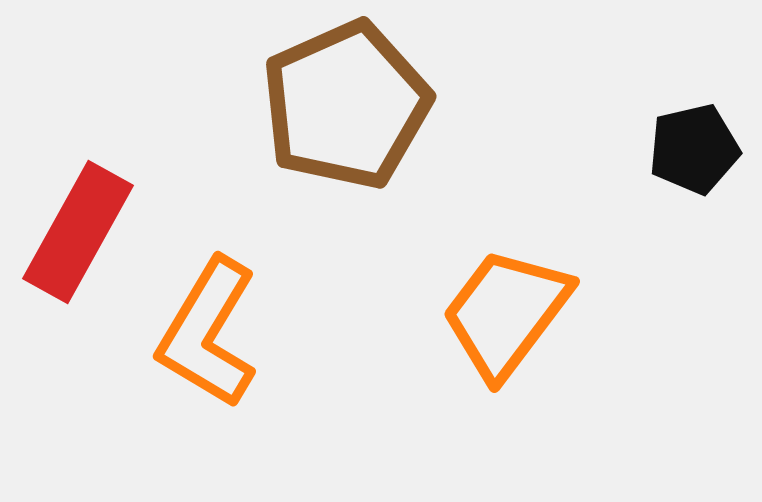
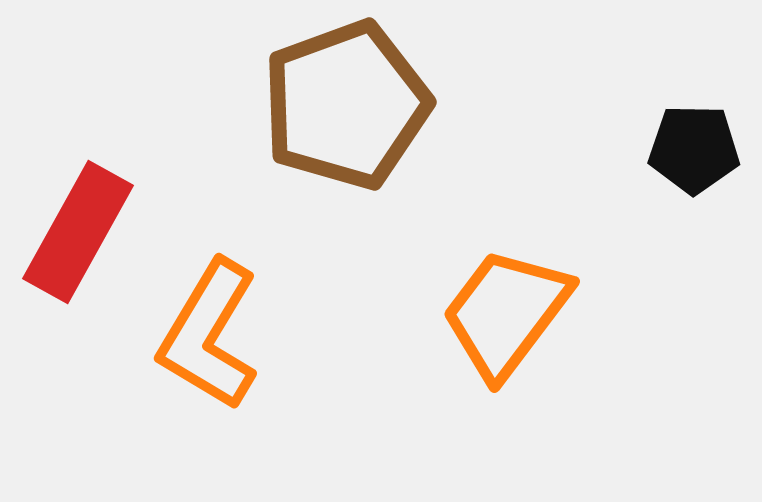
brown pentagon: rotated 4 degrees clockwise
black pentagon: rotated 14 degrees clockwise
orange L-shape: moved 1 px right, 2 px down
